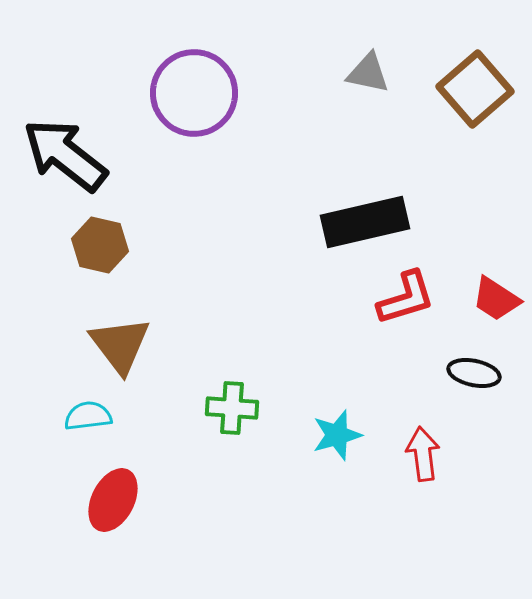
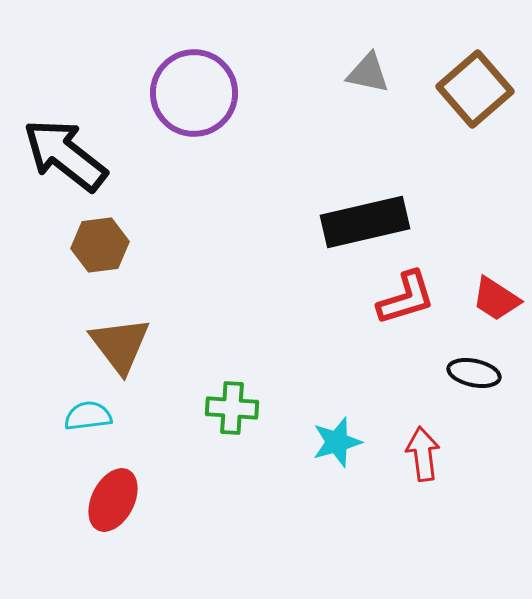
brown hexagon: rotated 20 degrees counterclockwise
cyan star: moved 7 px down
